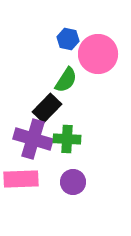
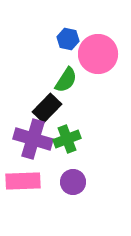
green cross: rotated 24 degrees counterclockwise
pink rectangle: moved 2 px right, 2 px down
